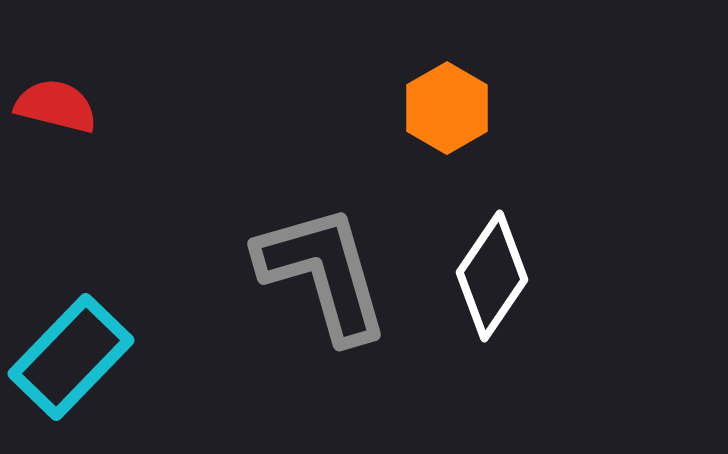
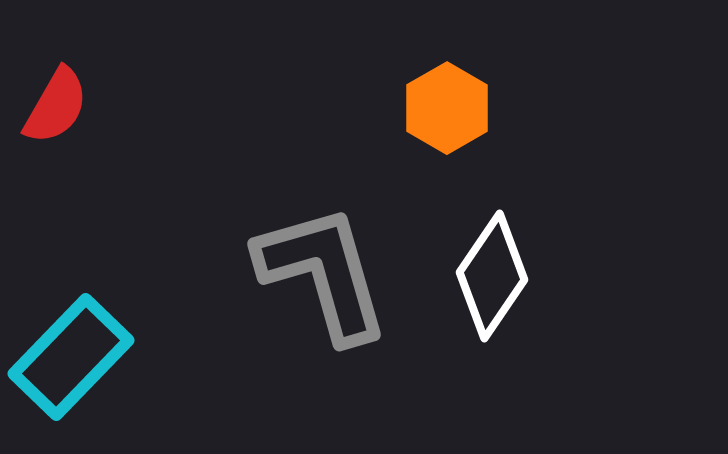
red semicircle: rotated 106 degrees clockwise
